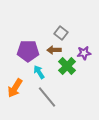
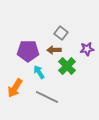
purple star: moved 3 px right, 4 px up
gray line: rotated 25 degrees counterclockwise
